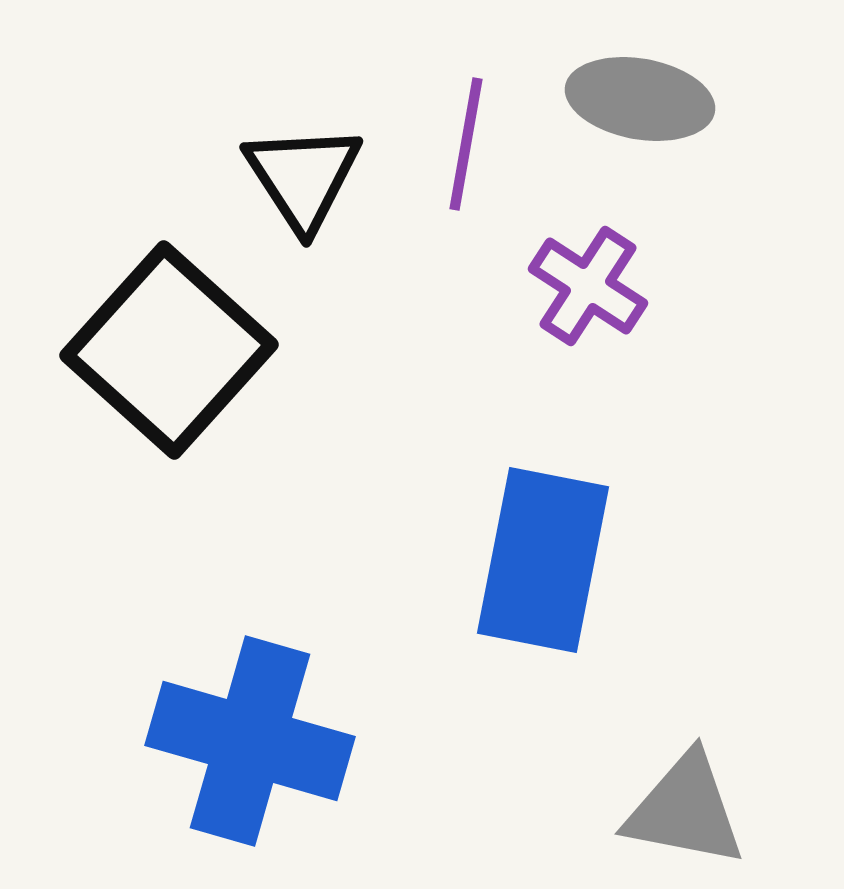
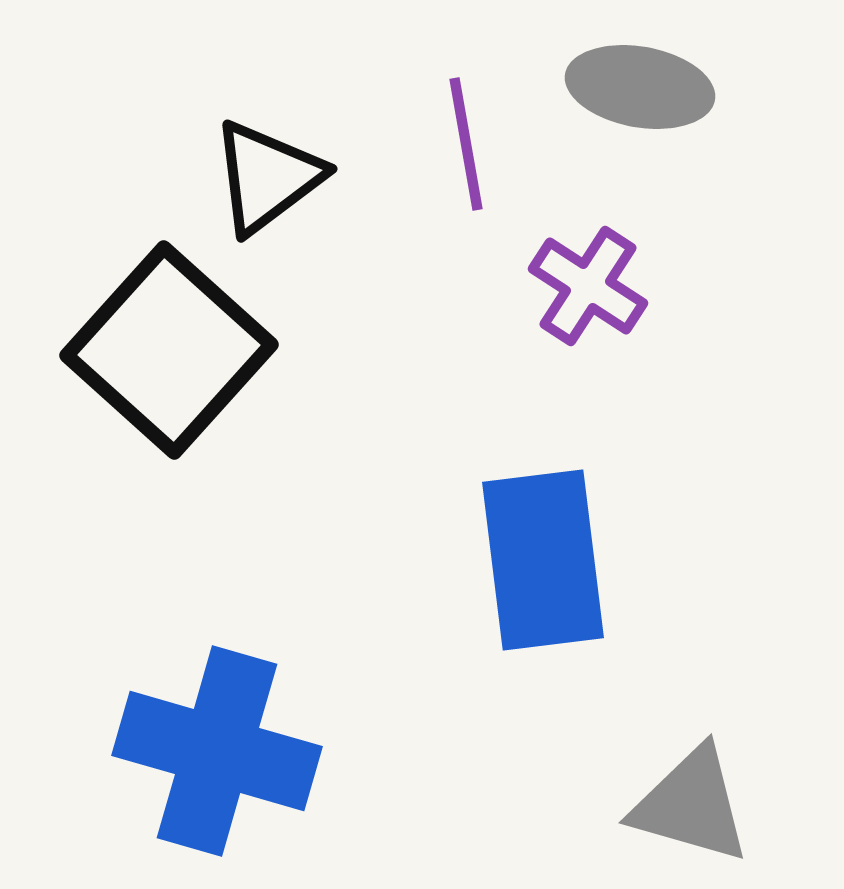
gray ellipse: moved 12 px up
purple line: rotated 20 degrees counterclockwise
black triangle: moved 36 px left; rotated 26 degrees clockwise
blue rectangle: rotated 18 degrees counterclockwise
blue cross: moved 33 px left, 10 px down
gray triangle: moved 6 px right, 5 px up; rotated 5 degrees clockwise
